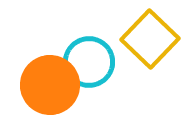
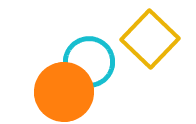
orange circle: moved 14 px right, 7 px down
